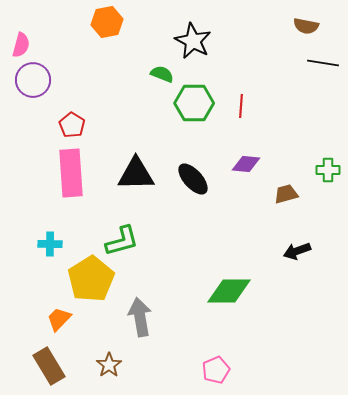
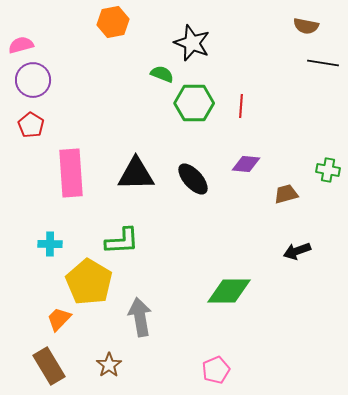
orange hexagon: moved 6 px right
black star: moved 1 px left, 2 px down; rotated 6 degrees counterclockwise
pink semicircle: rotated 120 degrees counterclockwise
red pentagon: moved 41 px left
green cross: rotated 10 degrees clockwise
green L-shape: rotated 12 degrees clockwise
yellow pentagon: moved 2 px left, 3 px down; rotated 9 degrees counterclockwise
